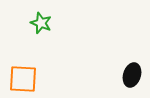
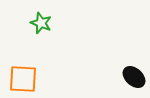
black ellipse: moved 2 px right, 2 px down; rotated 65 degrees counterclockwise
